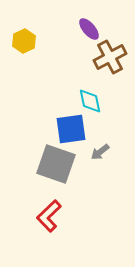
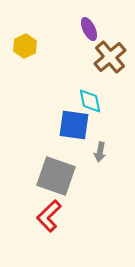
purple ellipse: rotated 15 degrees clockwise
yellow hexagon: moved 1 px right, 5 px down
brown cross: rotated 12 degrees counterclockwise
blue square: moved 3 px right, 4 px up; rotated 16 degrees clockwise
gray arrow: rotated 42 degrees counterclockwise
gray square: moved 12 px down
